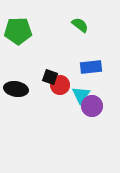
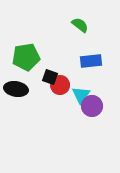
green pentagon: moved 8 px right, 26 px down; rotated 8 degrees counterclockwise
blue rectangle: moved 6 px up
